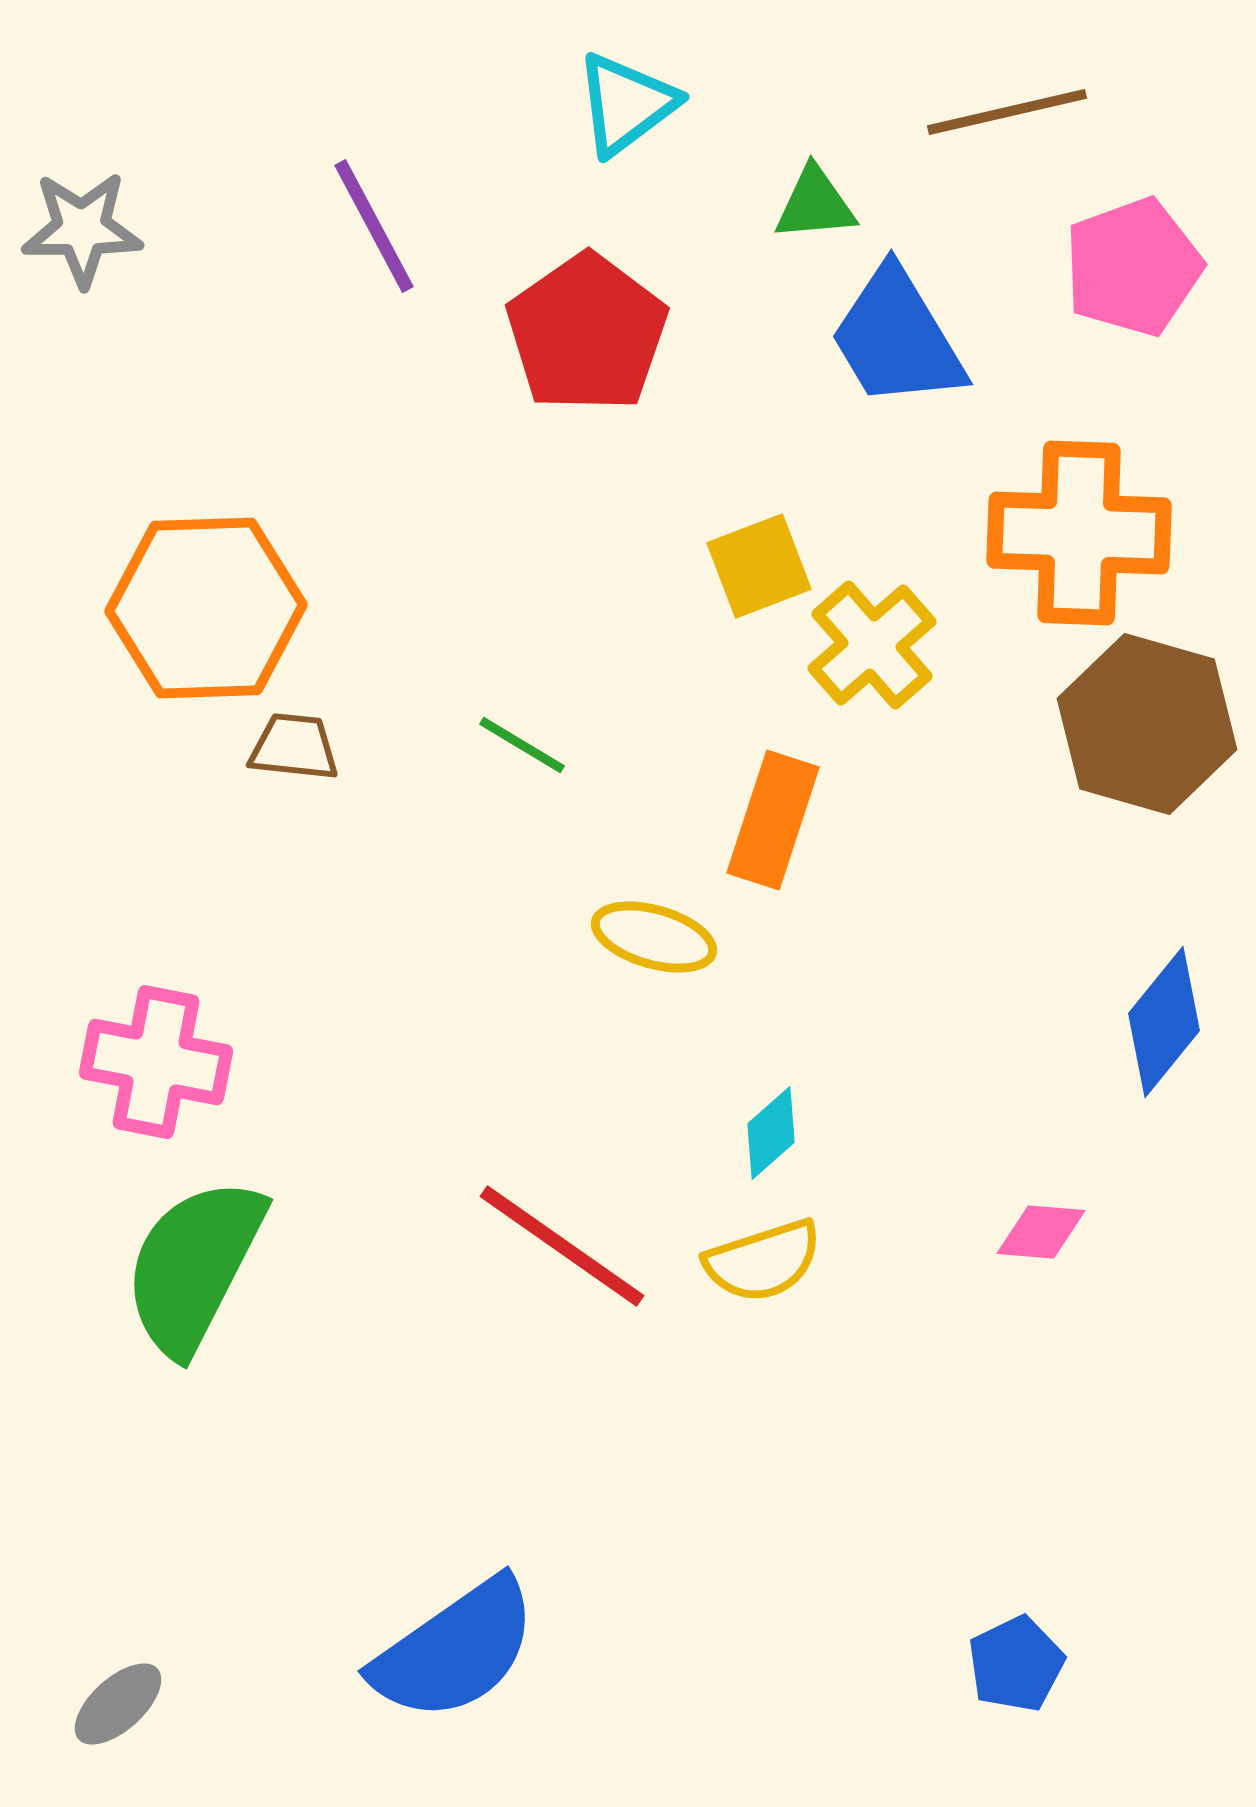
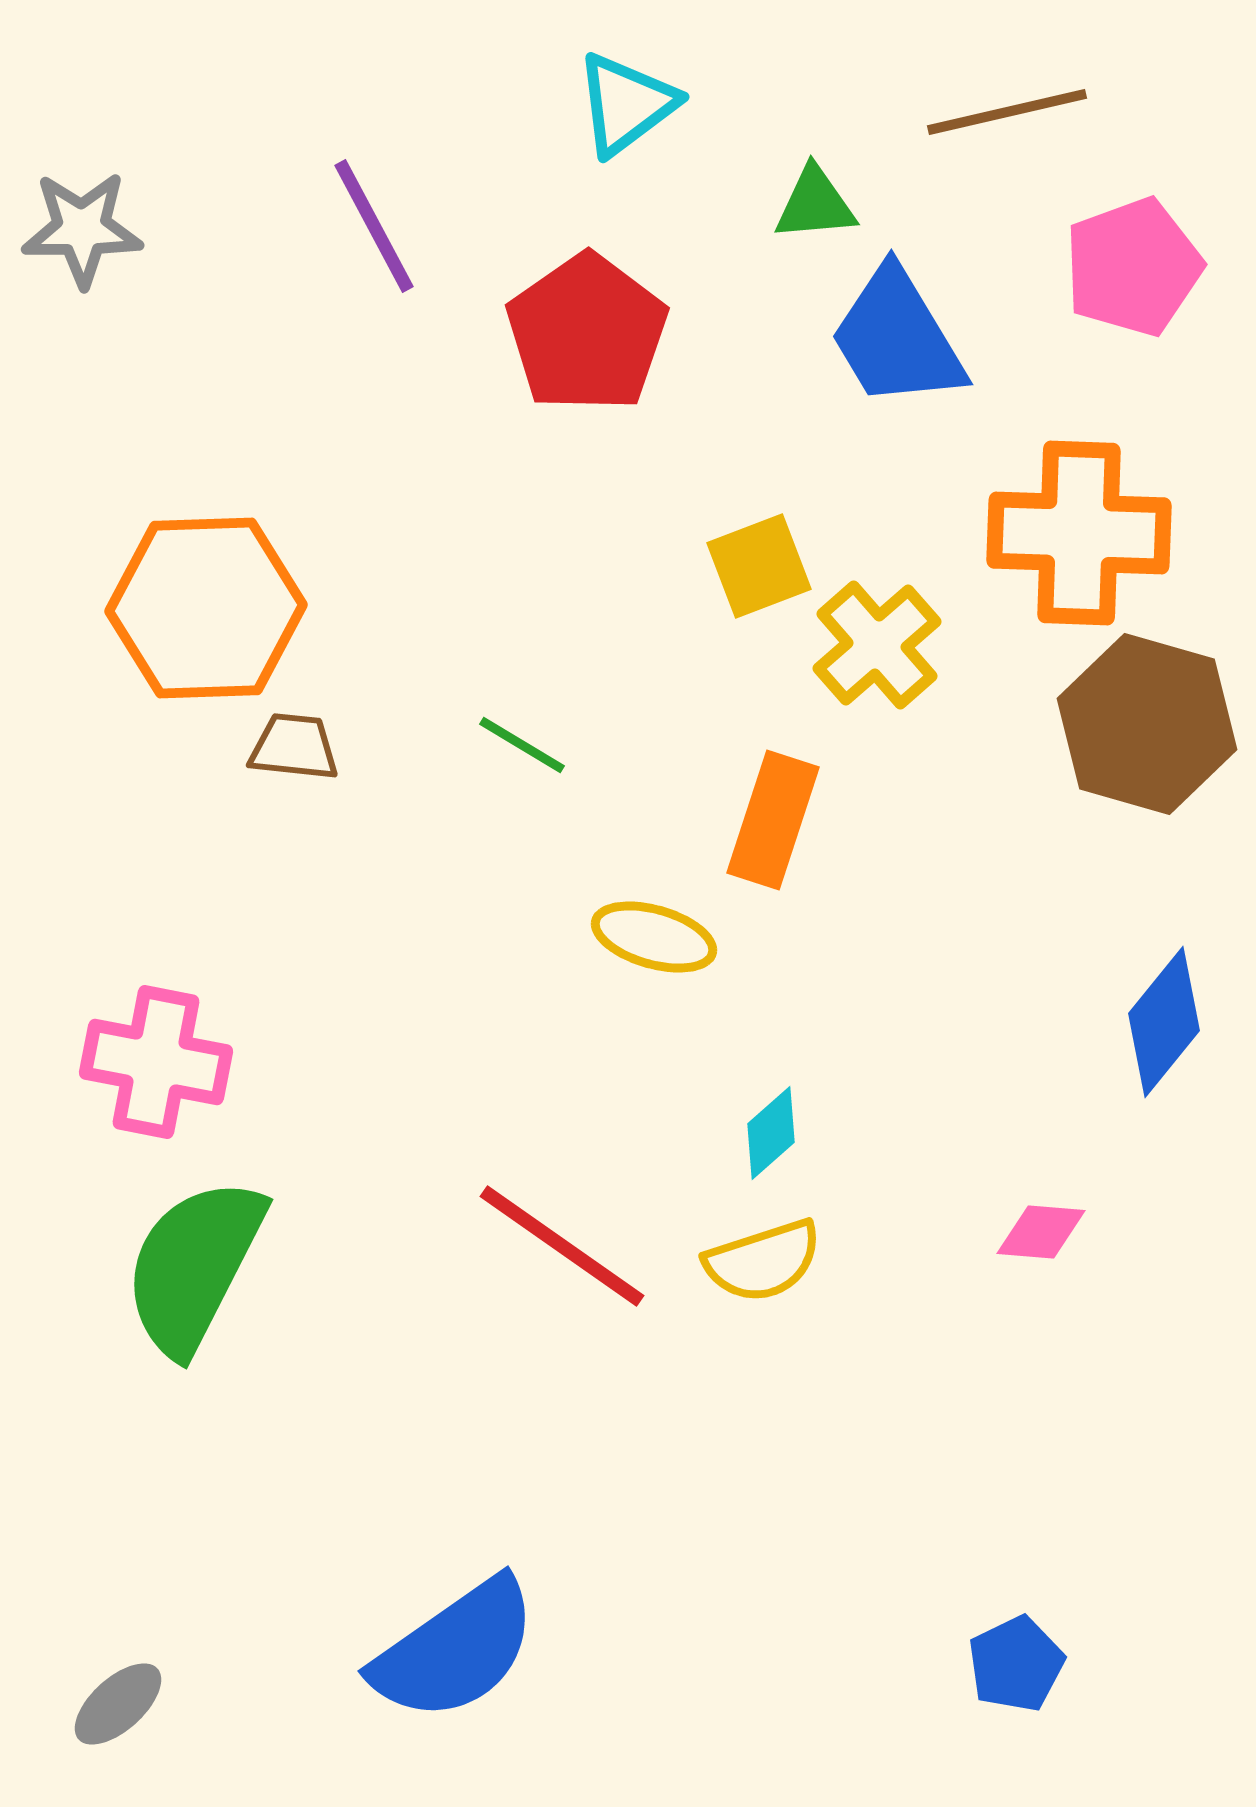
yellow cross: moved 5 px right
